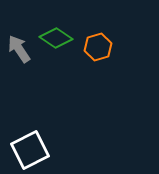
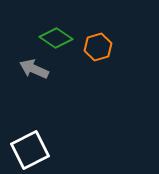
gray arrow: moved 15 px right, 20 px down; rotated 32 degrees counterclockwise
